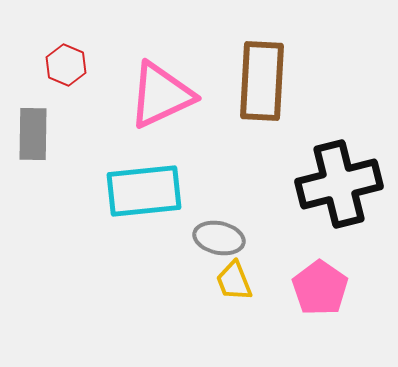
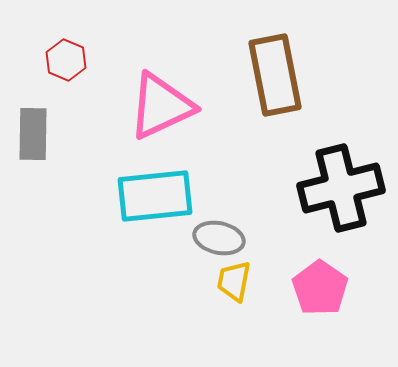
red hexagon: moved 5 px up
brown rectangle: moved 13 px right, 6 px up; rotated 14 degrees counterclockwise
pink triangle: moved 11 px down
black cross: moved 2 px right, 4 px down
cyan rectangle: moved 11 px right, 5 px down
yellow trapezoid: rotated 33 degrees clockwise
